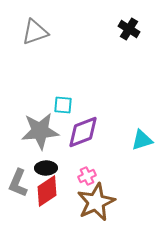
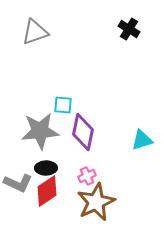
purple diamond: rotated 57 degrees counterclockwise
gray L-shape: rotated 88 degrees counterclockwise
